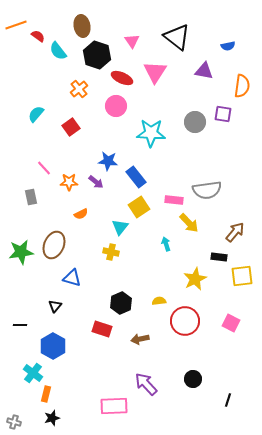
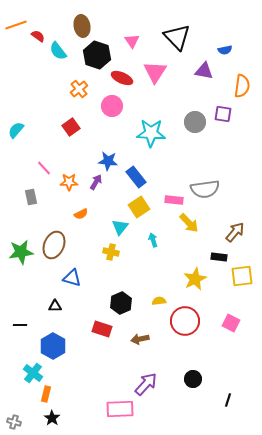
black triangle at (177, 37): rotated 8 degrees clockwise
blue semicircle at (228, 46): moved 3 px left, 4 px down
pink circle at (116, 106): moved 4 px left
cyan semicircle at (36, 114): moved 20 px left, 16 px down
purple arrow at (96, 182): rotated 98 degrees counterclockwise
gray semicircle at (207, 190): moved 2 px left, 1 px up
cyan arrow at (166, 244): moved 13 px left, 4 px up
black triangle at (55, 306): rotated 48 degrees clockwise
purple arrow at (146, 384): rotated 85 degrees clockwise
pink rectangle at (114, 406): moved 6 px right, 3 px down
black star at (52, 418): rotated 21 degrees counterclockwise
